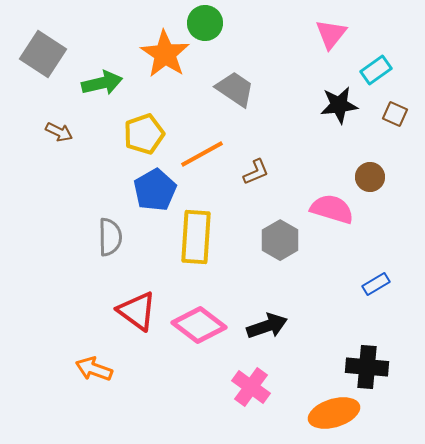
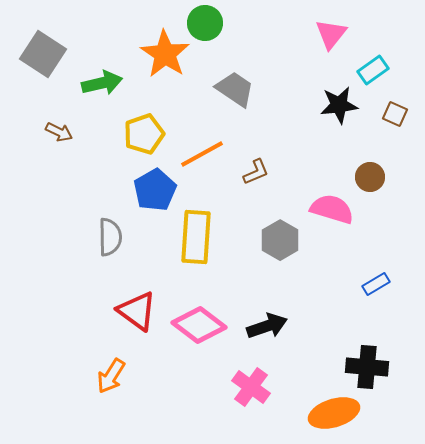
cyan rectangle: moved 3 px left
orange arrow: moved 17 px right, 7 px down; rotated 78 degrees counterclockwise
